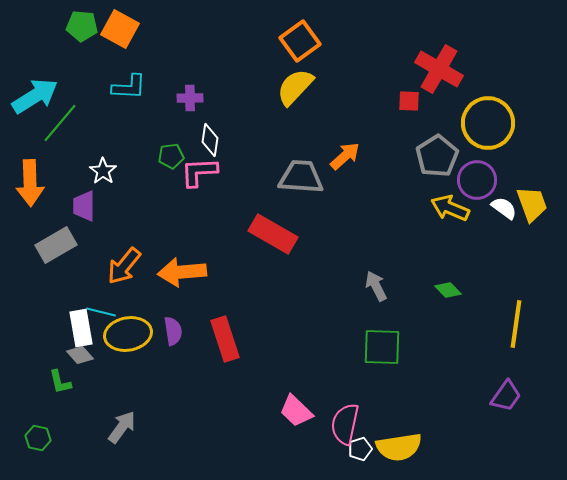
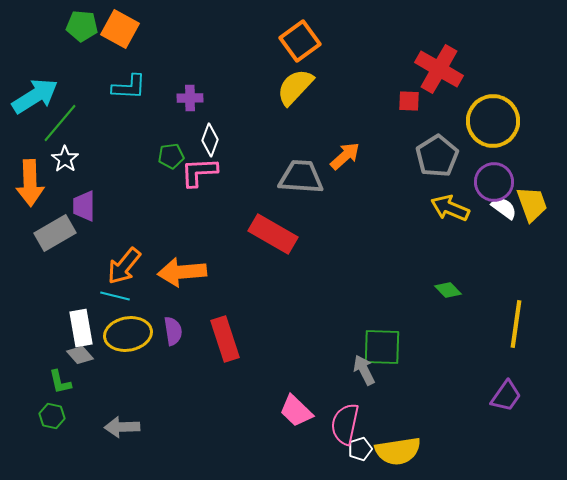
yellow circle at (488, 123): moved 5 px right, 2 px up
white diamond at (210, 140): rotated 12 degrees clockwise
white star at (103, 171): moved 38 px left, 12 px up
purple circle at (477, 180): moved 17 px right, 2 px down
gray rectangle at (56, 245): moved 1 px left, 12 px up
gray arrow at (376, 286): moved 12 px left, 84 px down
cyan line at (101, 312): moved 14 px right, 16 px up
gray arrow at (122, 427): rotated 128 degrees counterclockwise
green hexagon at (38, 438): moved 14 px right, 22 px up
yellow semicircle at (399, 447): moved 1 px left, 4 px down
